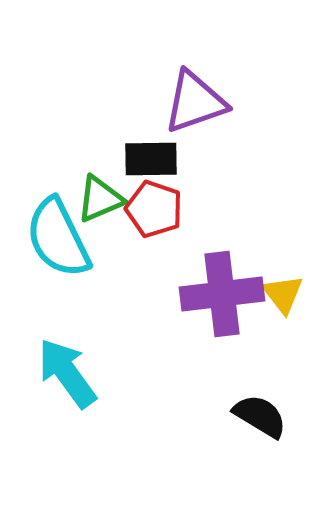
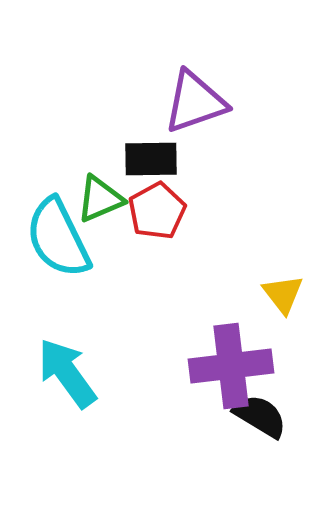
red pentagon: moved 3 px right, 2 px down; rotated 24 degrees clockwise
purple cross: moved 9 px right, 72 px down
